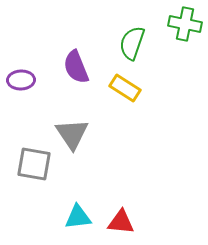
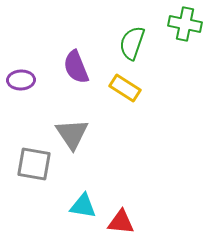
cyan triangle: moved 5 px right, 11 px up; rotated 16 degrees clockwise
